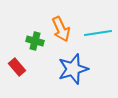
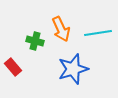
red rectangle: moved 4 px left
